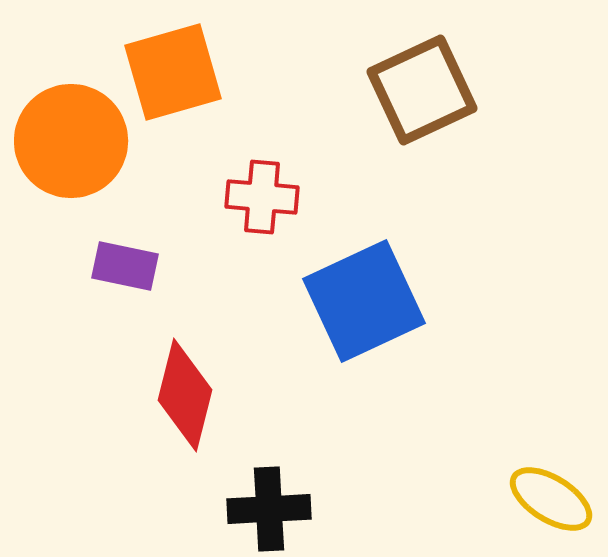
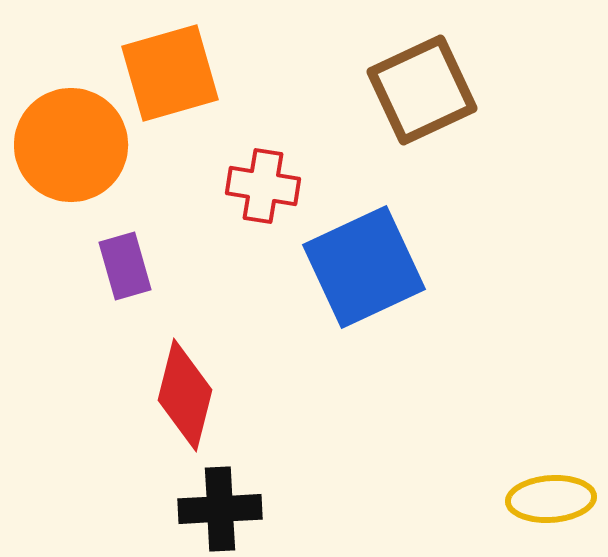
orange square: moved 3 px left, 1 px down
orange circle: moved 4 px down
red cross: moved 1 px right, 11 px up; rotated 4 degrees clockwise
purple rectangle: rotated 62 degrees clockwise
blue square: moved 34 px up
yellow ellipse: rotated 36 degrees counterclockwise
black cross: moved 49 px left
